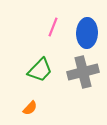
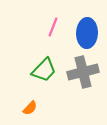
green trapezoid: moved 4 px right
